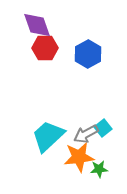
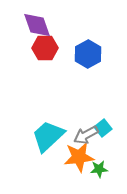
gray arrow: moved 1 px down
